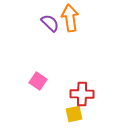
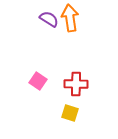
purple semicircle: moved 1 px left, 4 px up; rotated 12 degrees counterclockwise
red cross: moved 6 px left, 10 px up
yellow square: moved 4 px left, 1 px up; rotated 30 degrees clockwise
